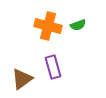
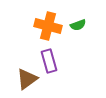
purple rectangle: moved 4 px left, 6 px up
brown triangle: moved 5 px right
